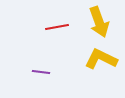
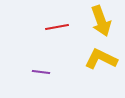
yellow arrow: moved 2 px right, 1 px up
